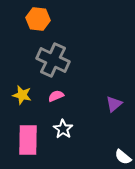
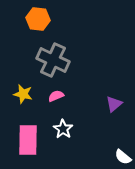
yellow star: moved 1 px right, 1 px up
